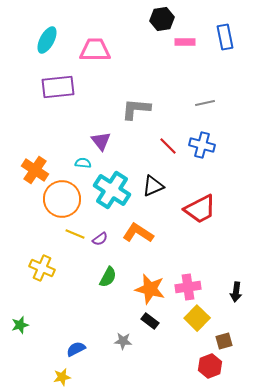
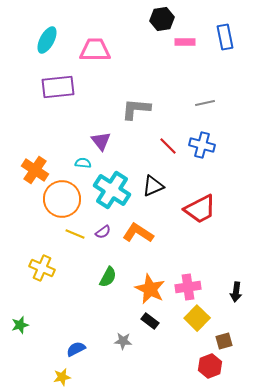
purple semicircle: moved 3 px right, 7 px up
orange star: rotated 12 degrees clockwise
